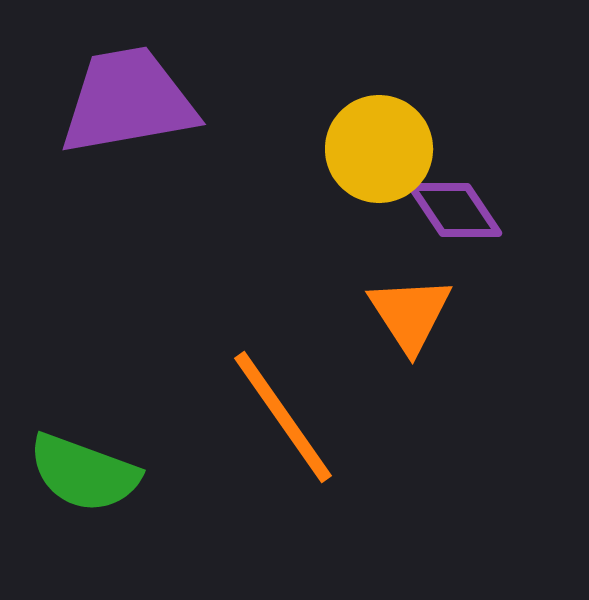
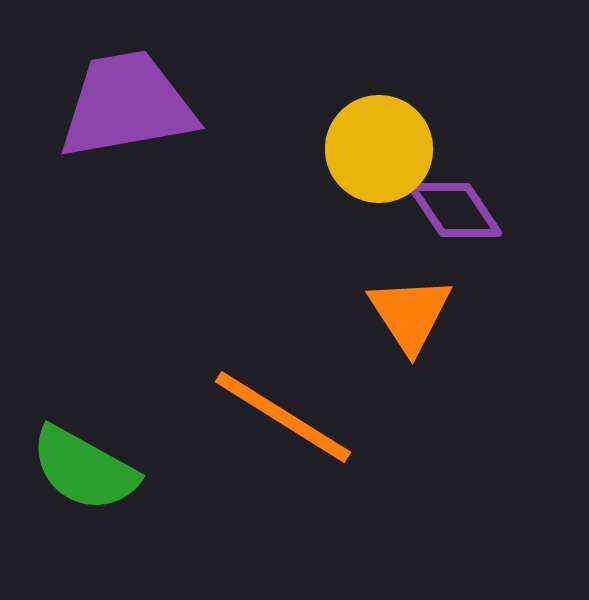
purple trapezoid: moved 1 px left, 4 px down
orange line: rotated 23 degrees counterclockwise
green semicircle: moved 4 px up; rotated 9 degrees clockwise
